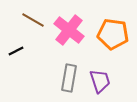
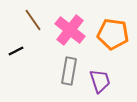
brown line: rotated 25 degrees clockwise
pink cross: moved 1 px right
gray rectangle: moved 7 px up
